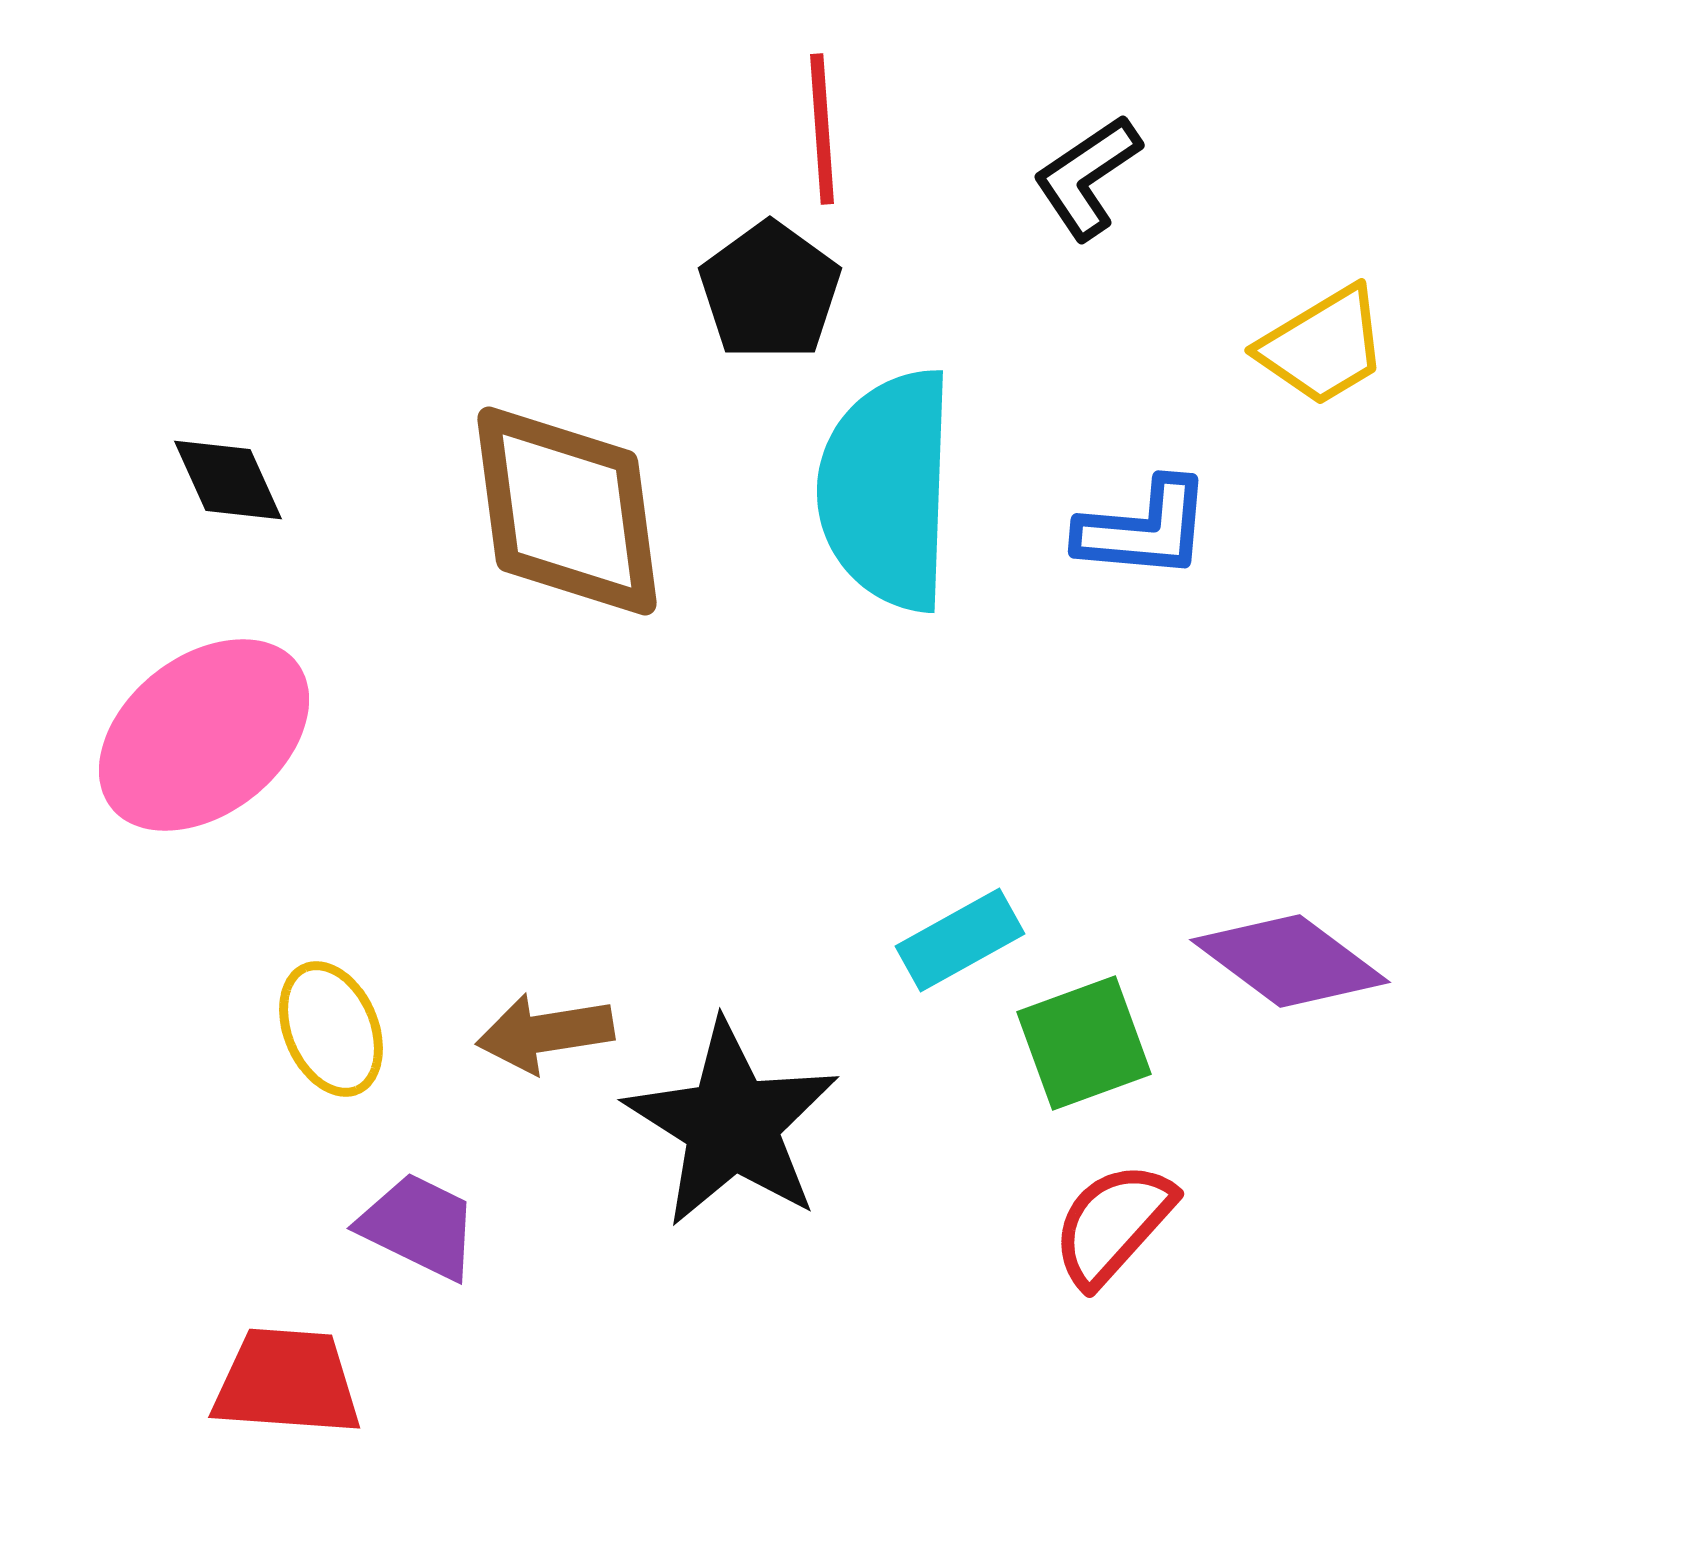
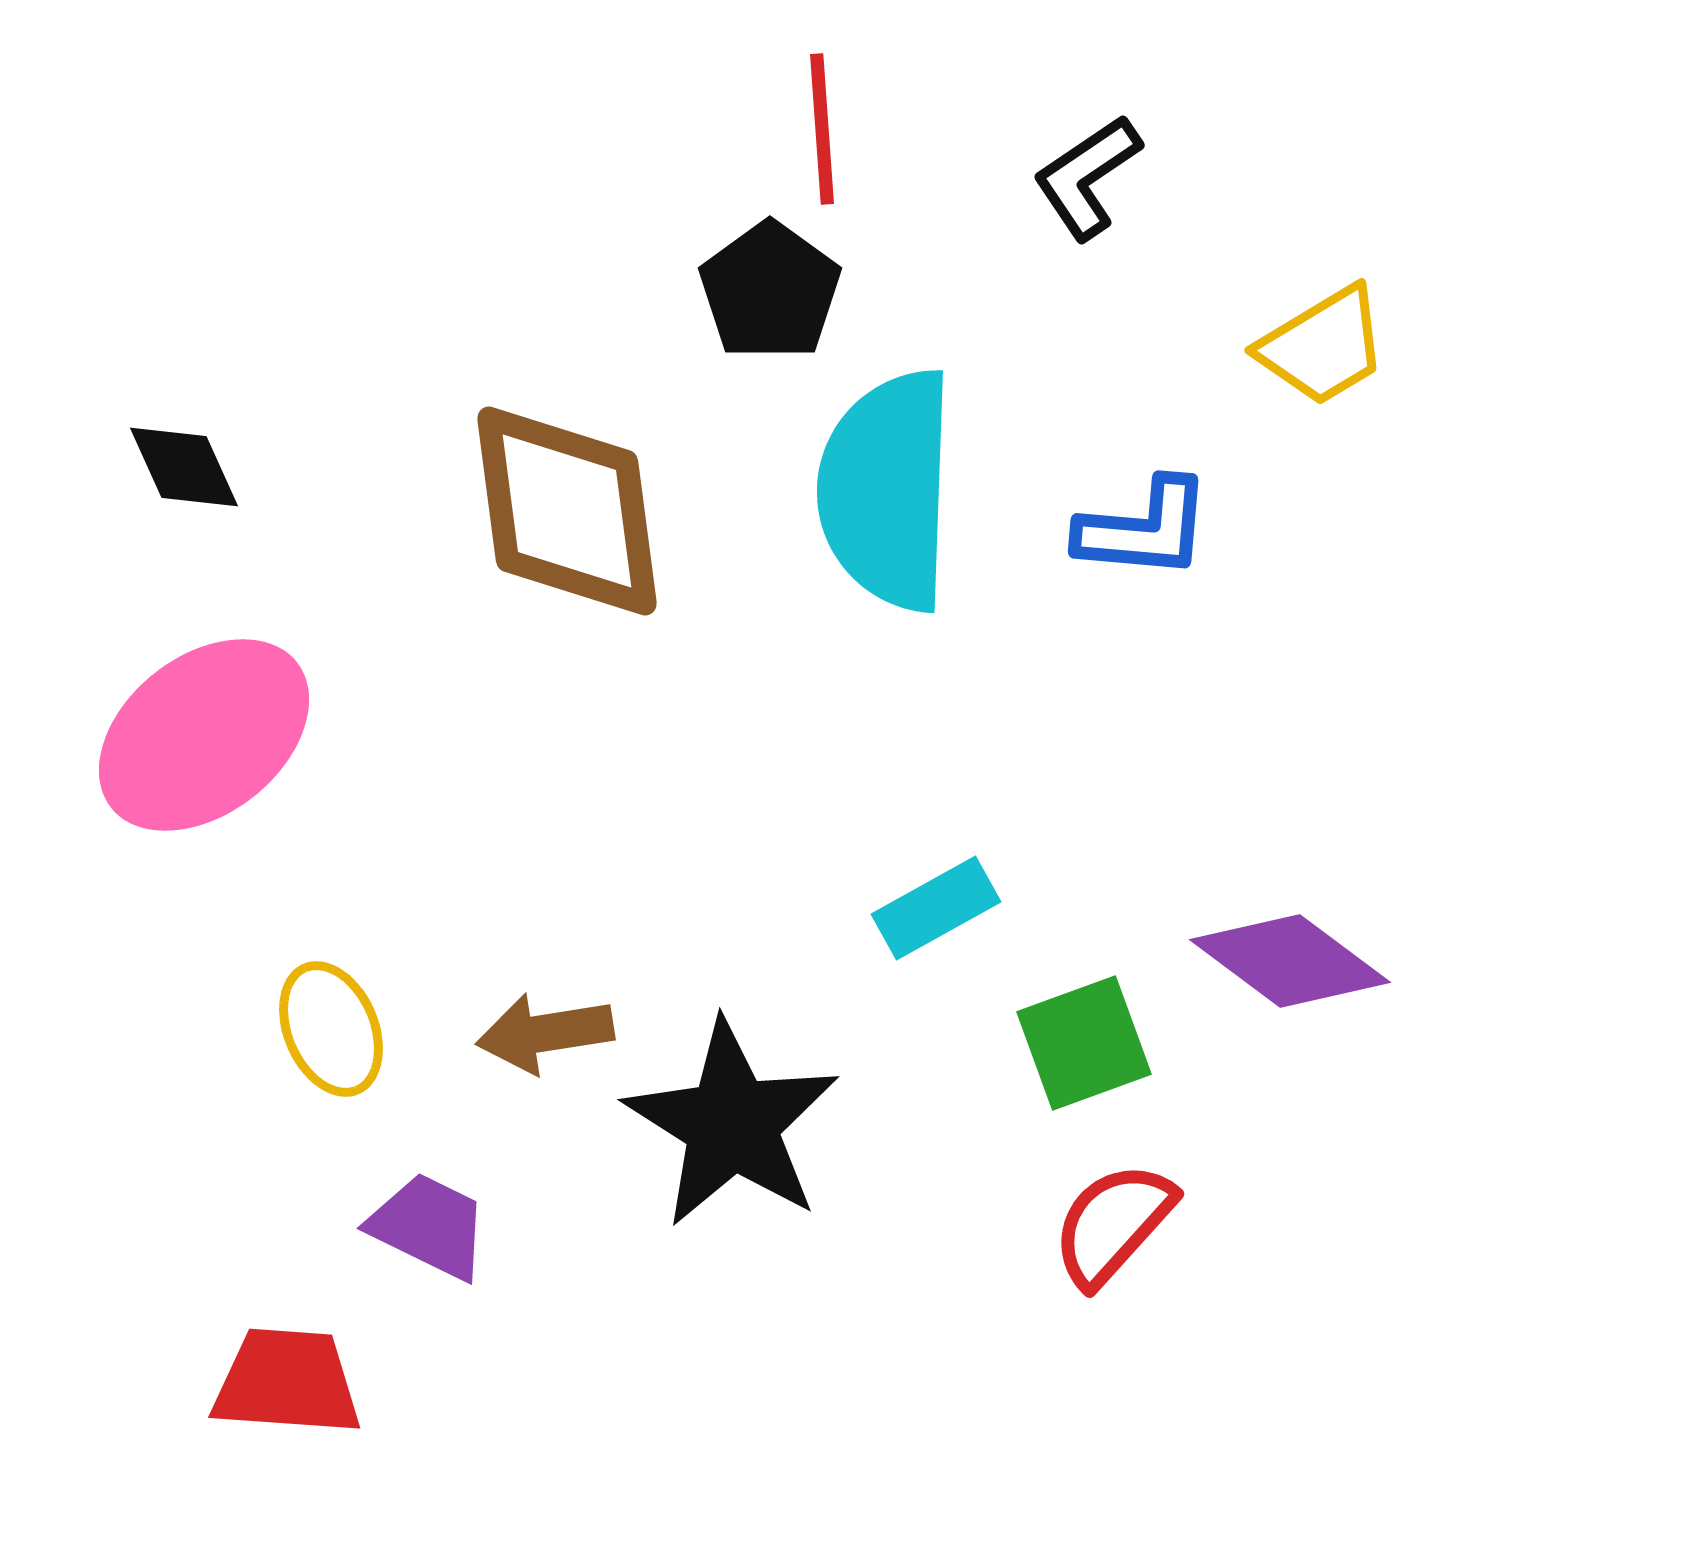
black diamond: moved 44 px left, 13 px up
cyan rectangle: moved 24 px left, 32 px up
purple trapezoid: moved 10 px right
